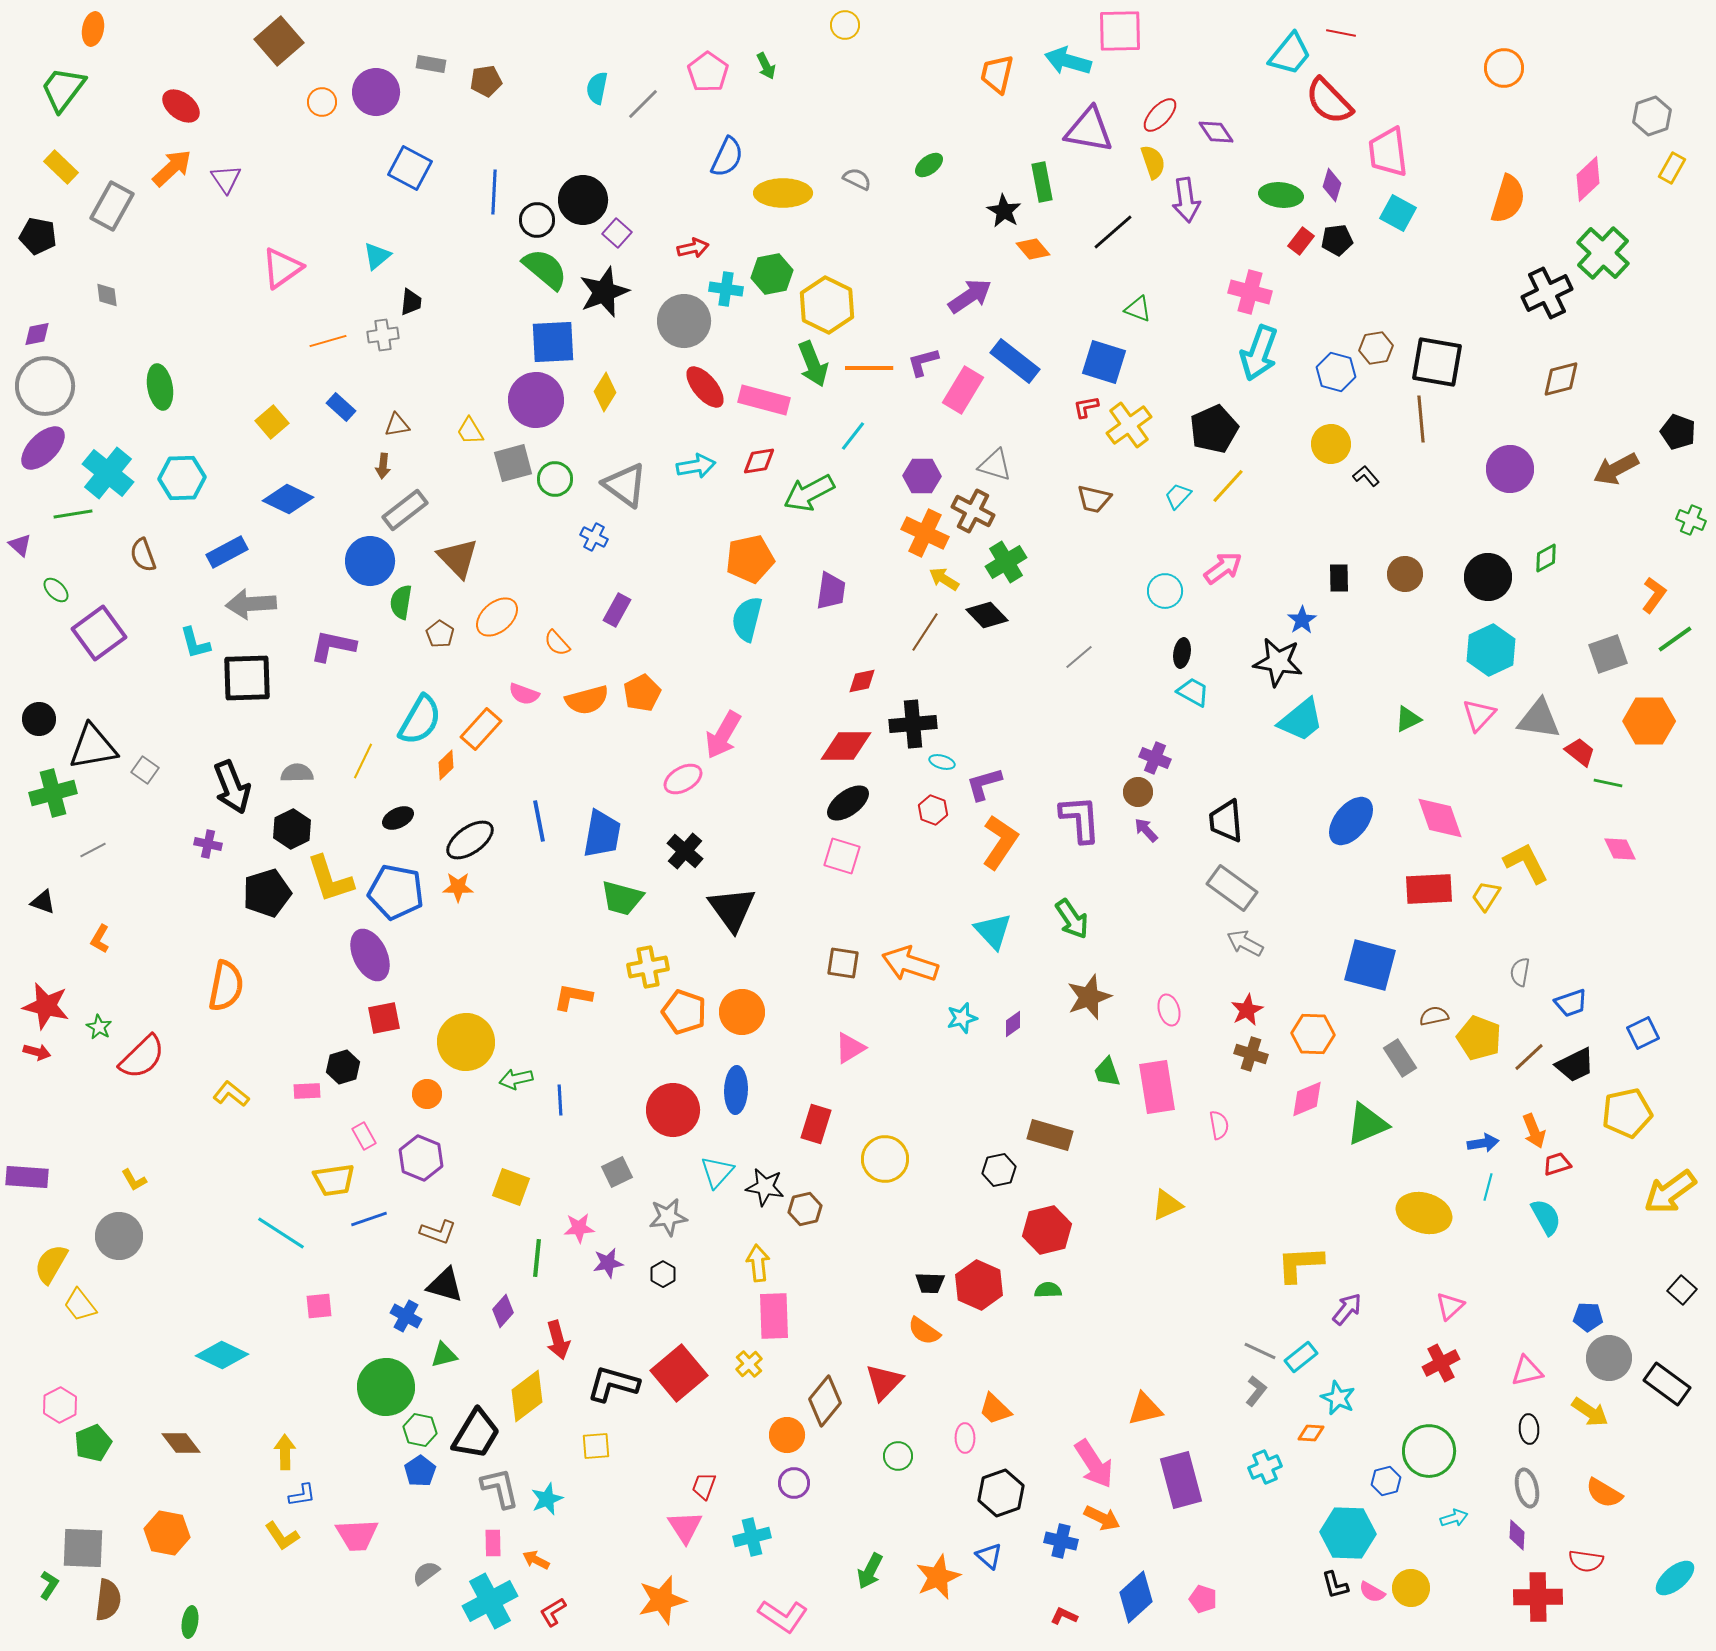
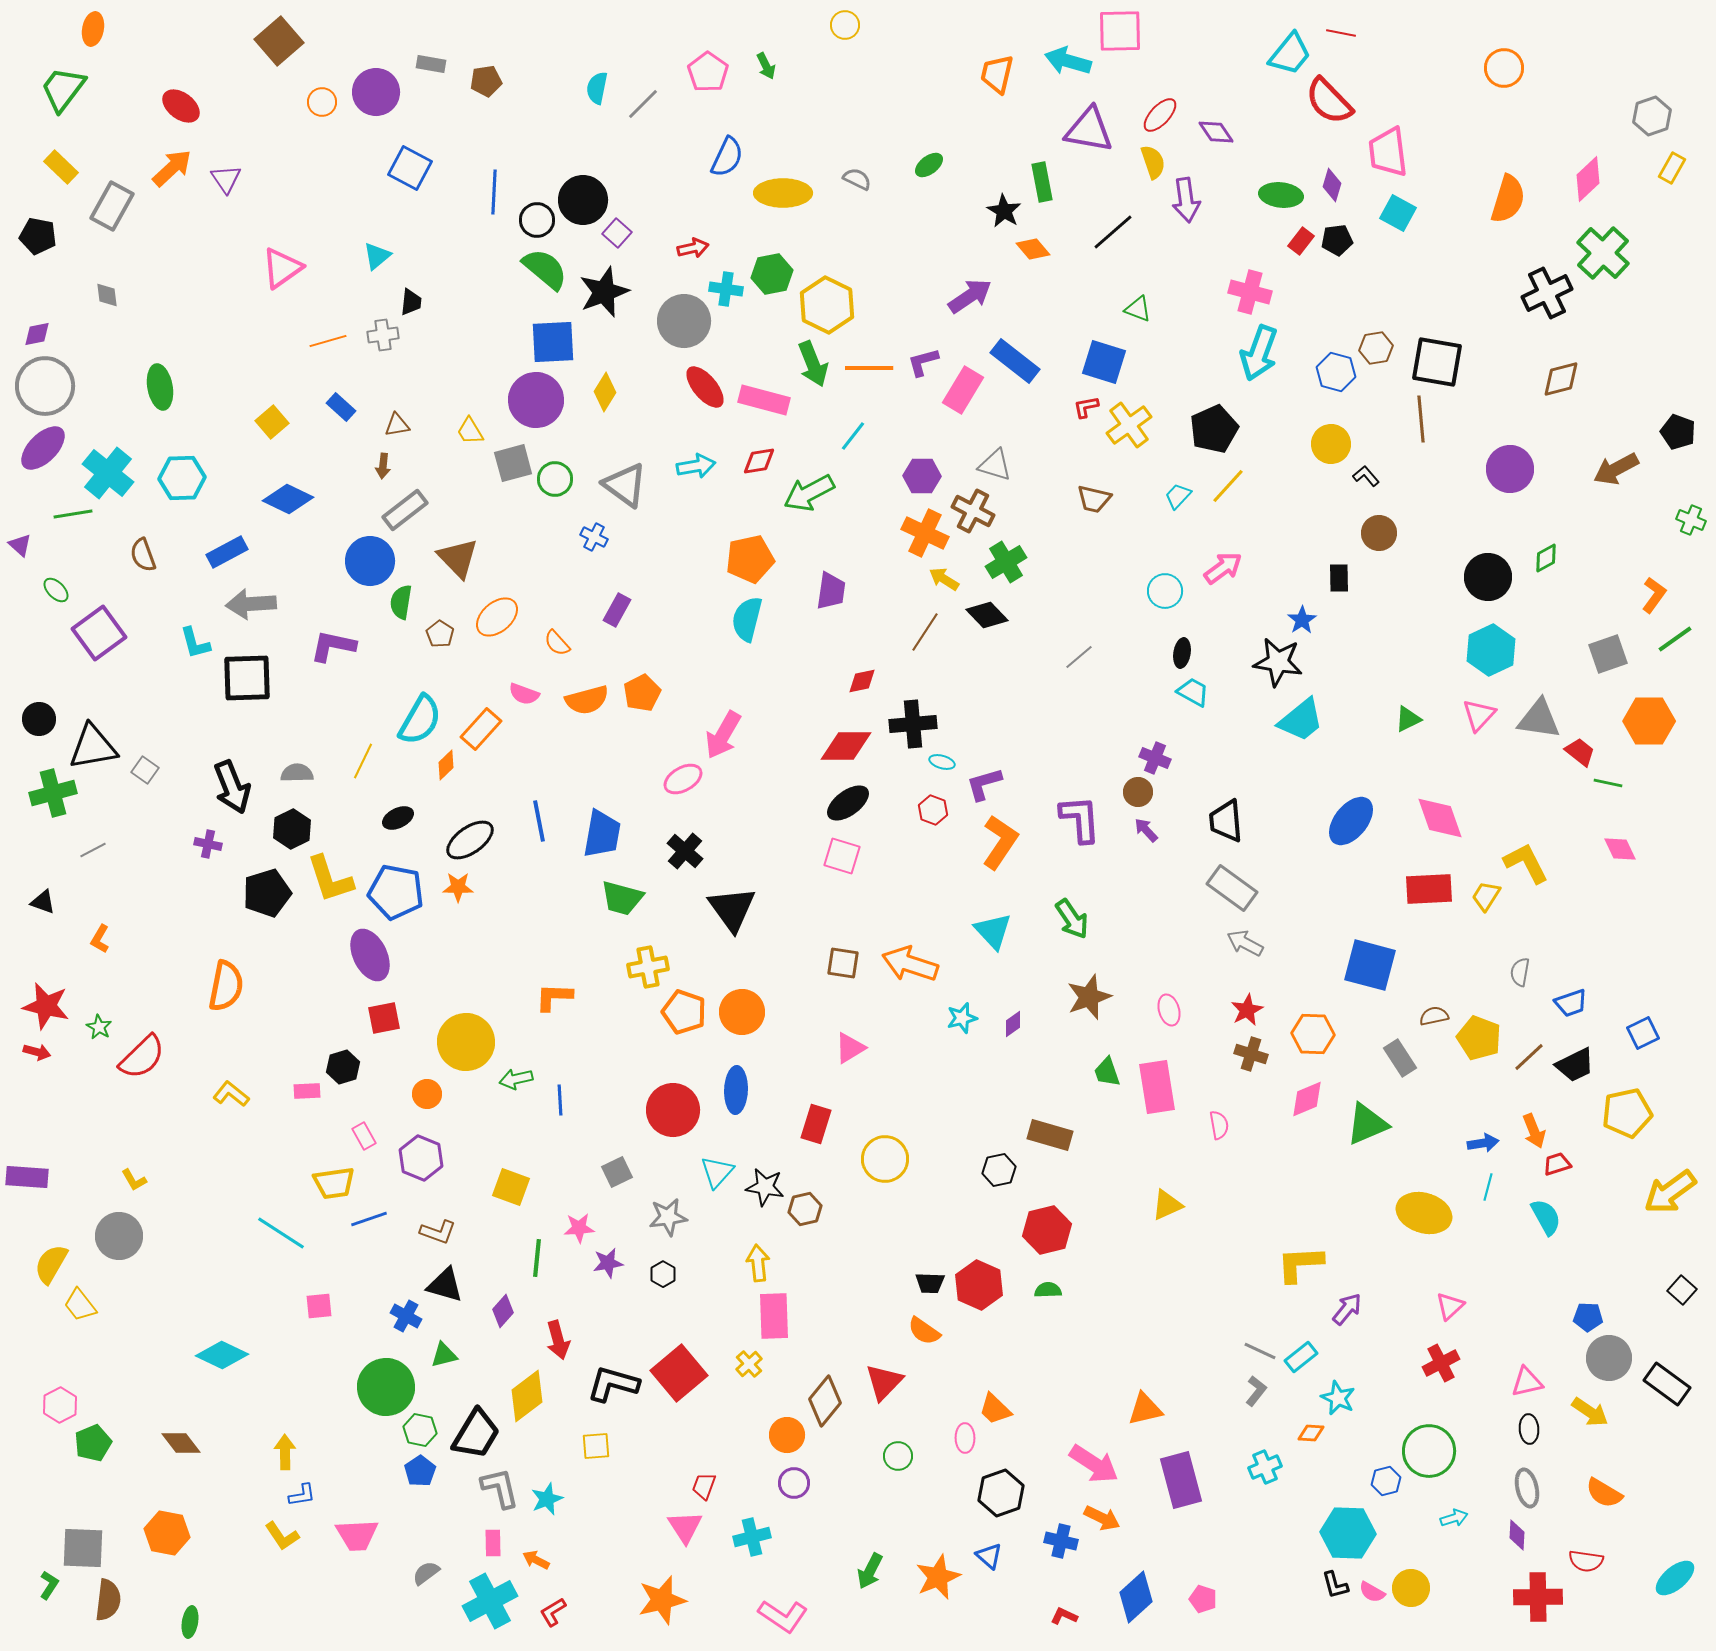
brown circle at (1405, 574): moved 26 px left, 41 px up
orange L-shape at (573, 997): moved 19 px left; rotated 9 degrees counterclockwise
yellow trapezoid at (334, 1180): moved 3 px down
pink triangle at (1527, 1371): moved 11 px down
pink arrow at (1094, 1464): rotated 24 degrees counterclockwise
